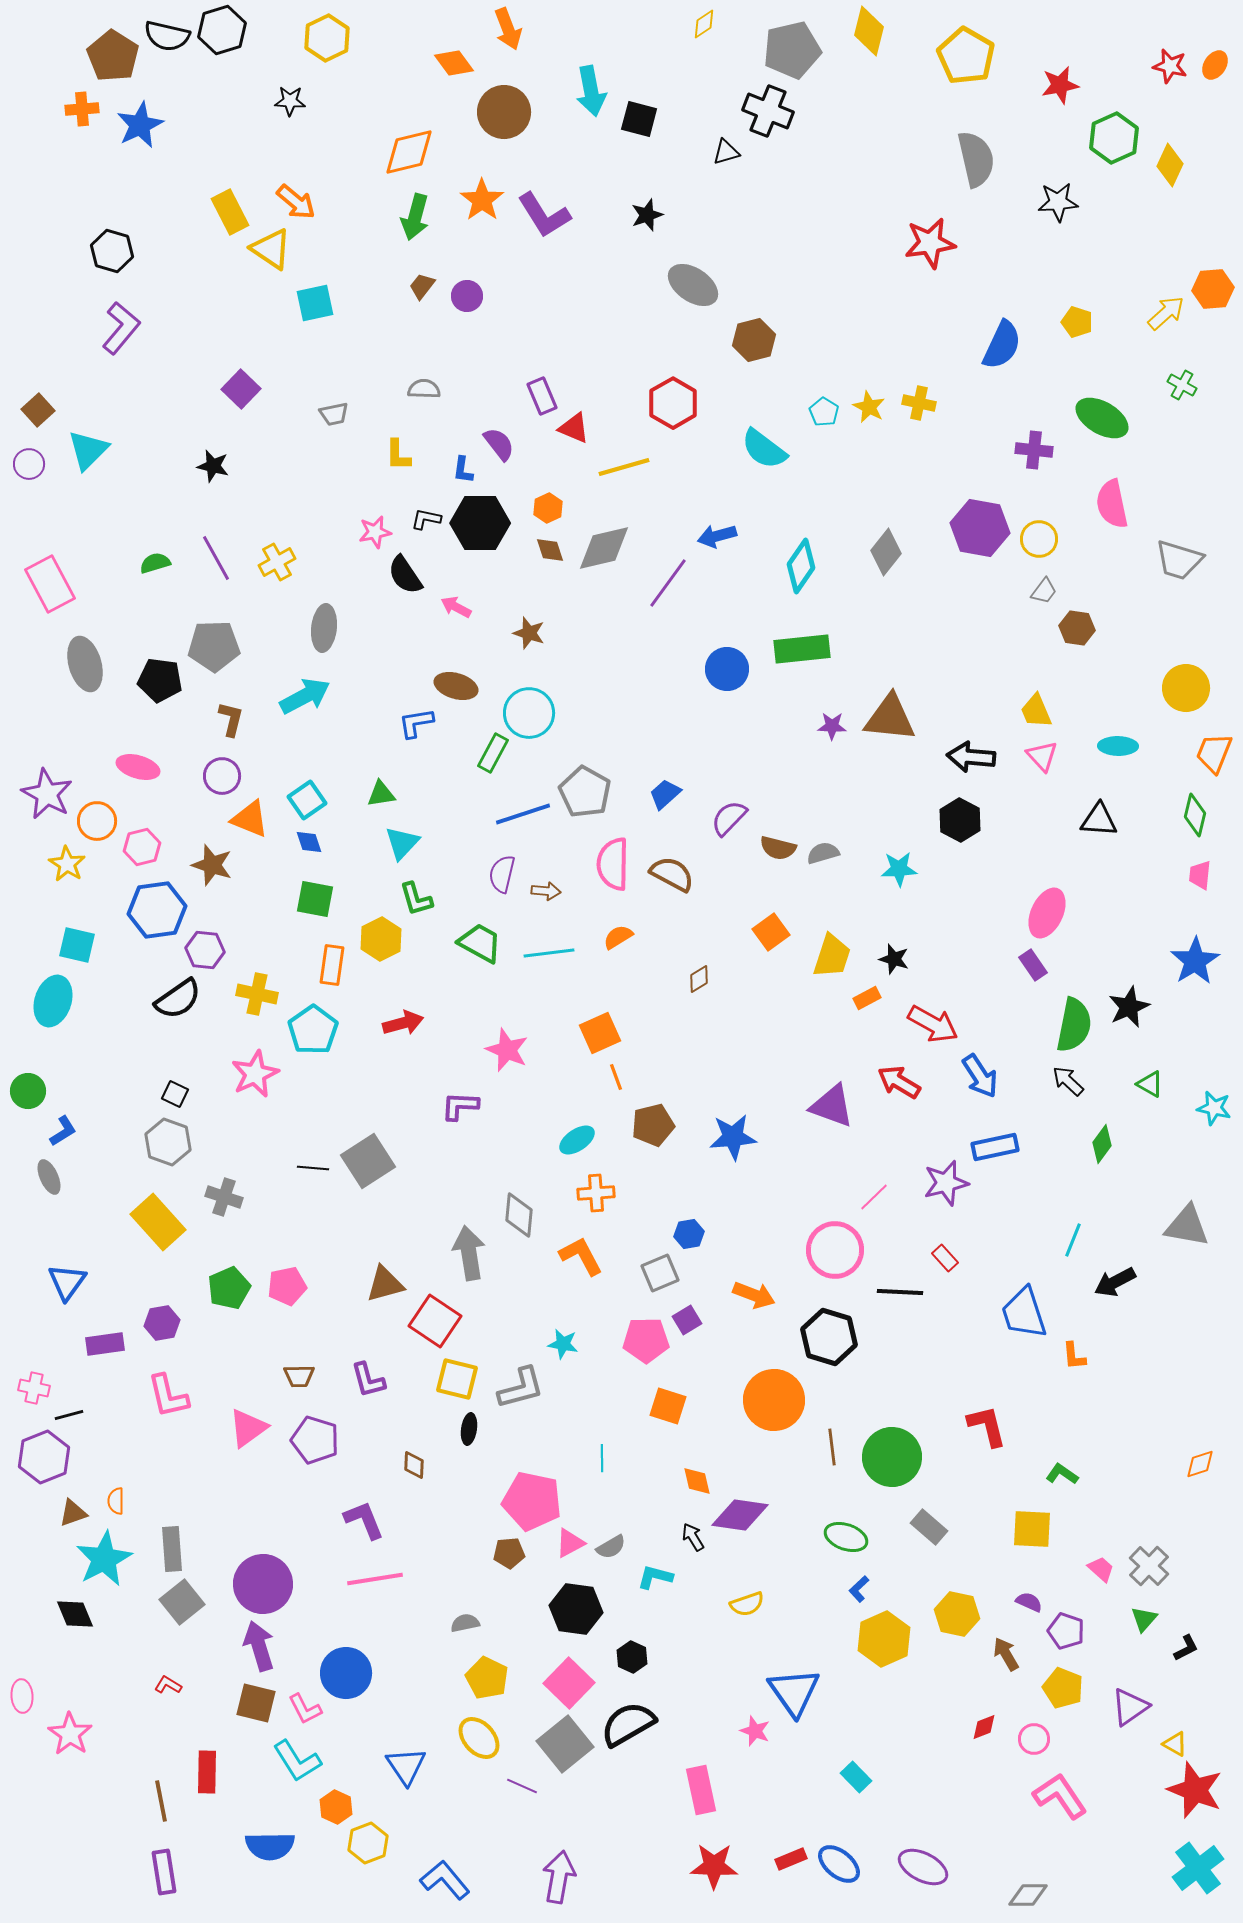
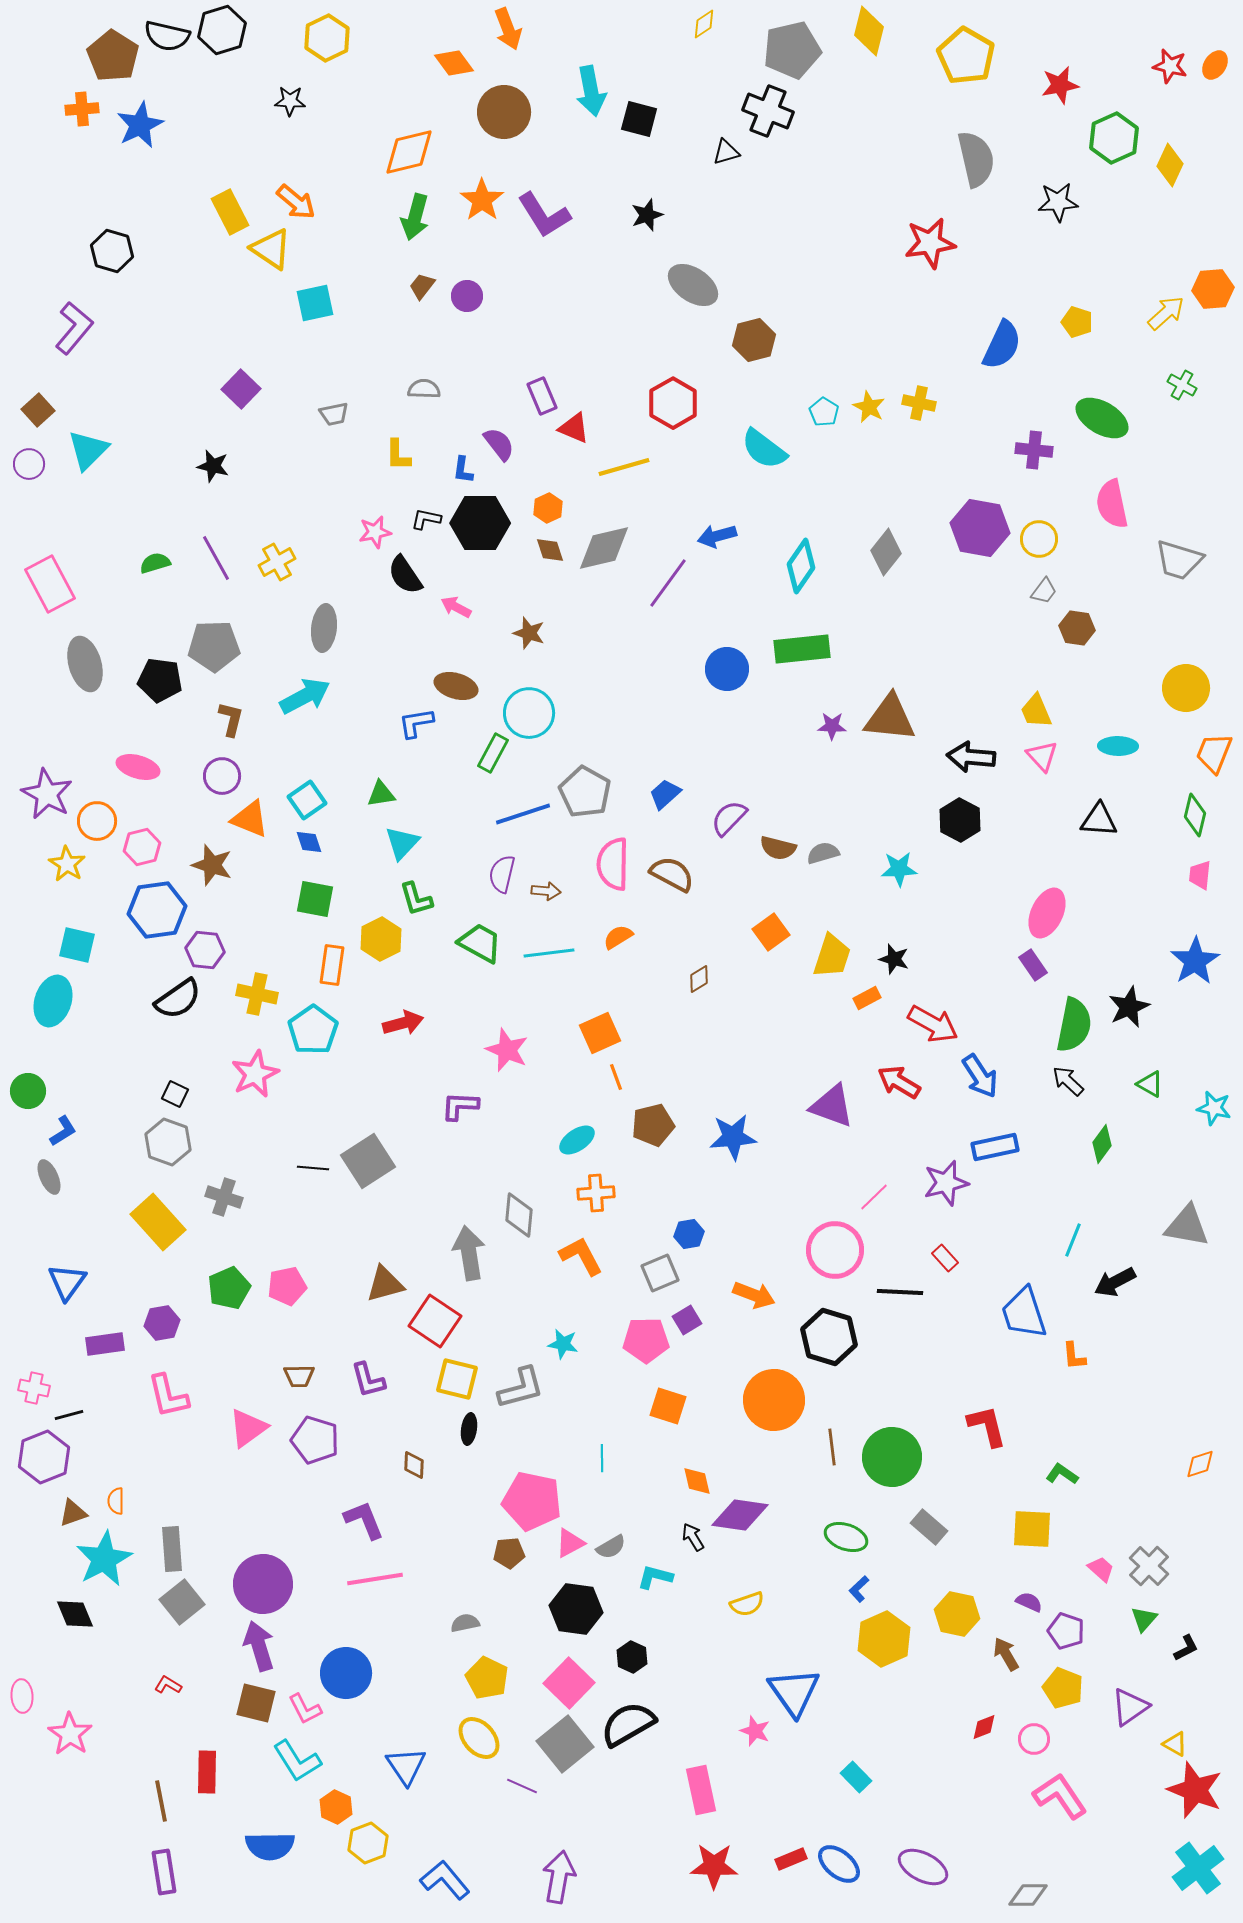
purple L-shape at (121, 328): moved 47 px left
